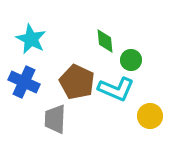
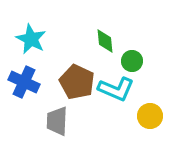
green circle: moved 1 px right, 1 px down
gray trapezoid: moved 2 px right, 2 px down
